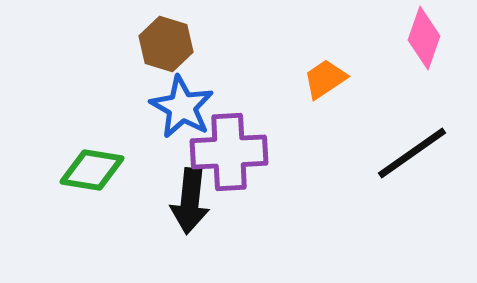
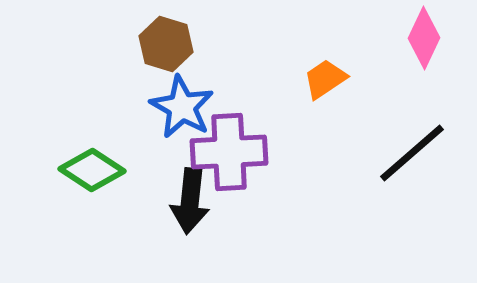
pink diamond: rotated 6 degrees clockwise
black line: rotated 6 degrees counterclockwise
green diamond: rotated 24 degrees clockwise
